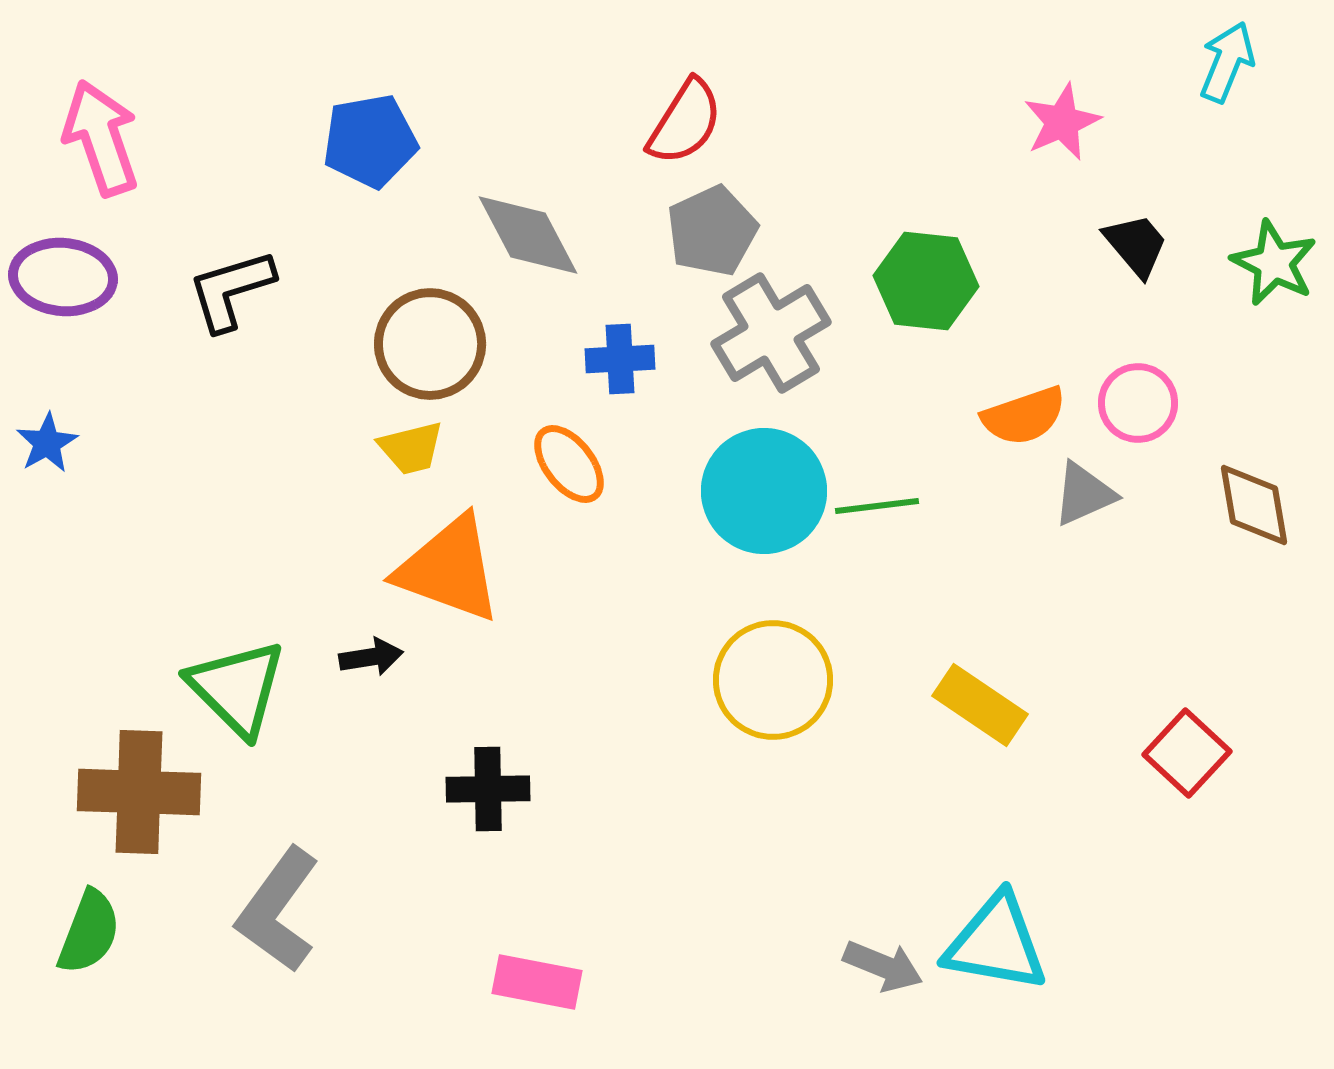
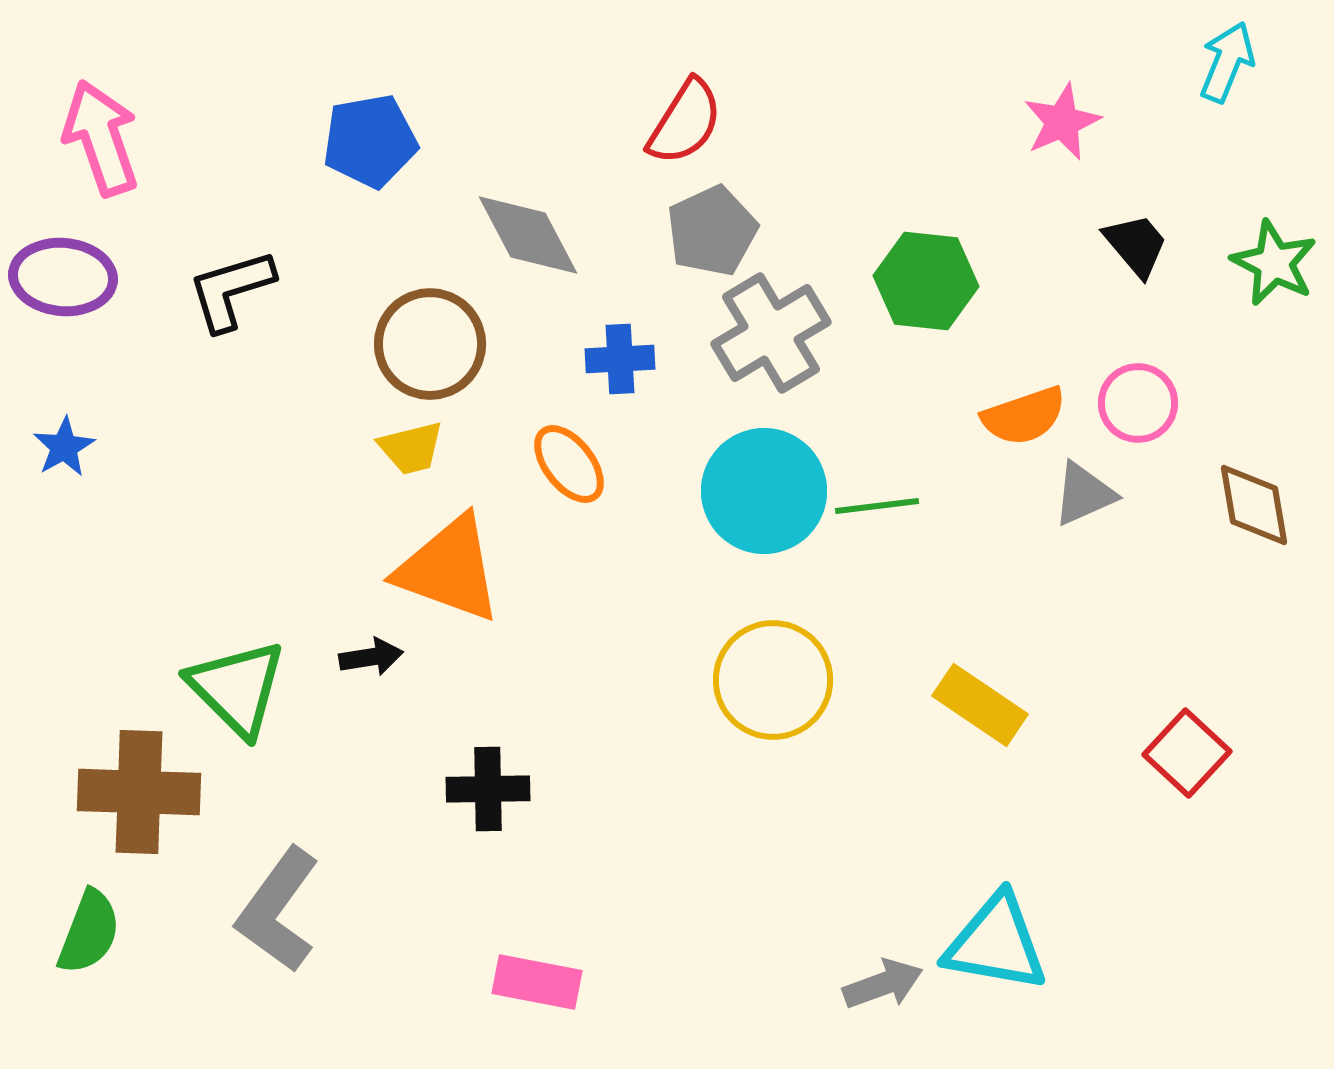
blue star: moved 17 px right, 4 px down
gray arrow: moved 18 px down; rotated 42 degrees counterclockwise
